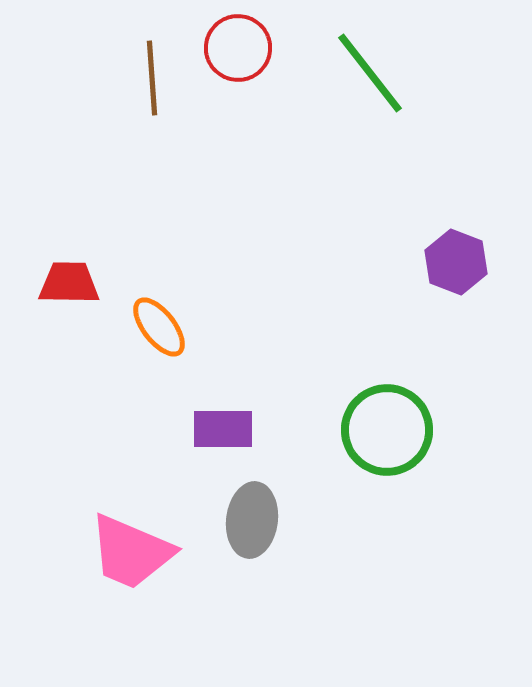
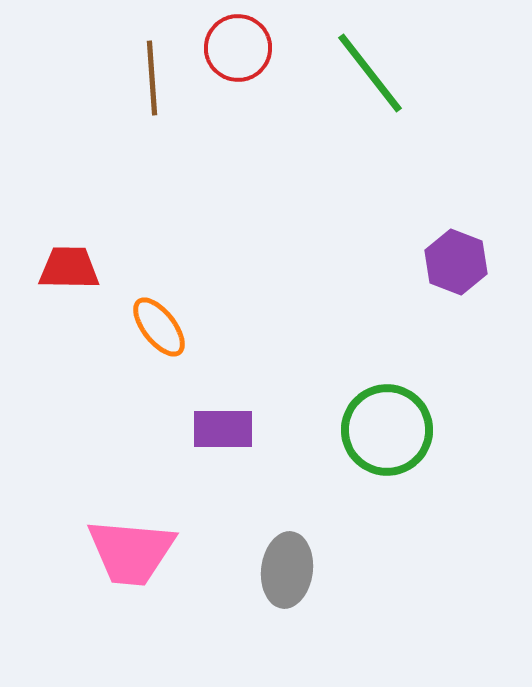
red trapezoid: moved 15 px up
gray ellipse: moved 35 px right, 50 px down
pink trapezoid: rotated 18 degrees counterclockwise
